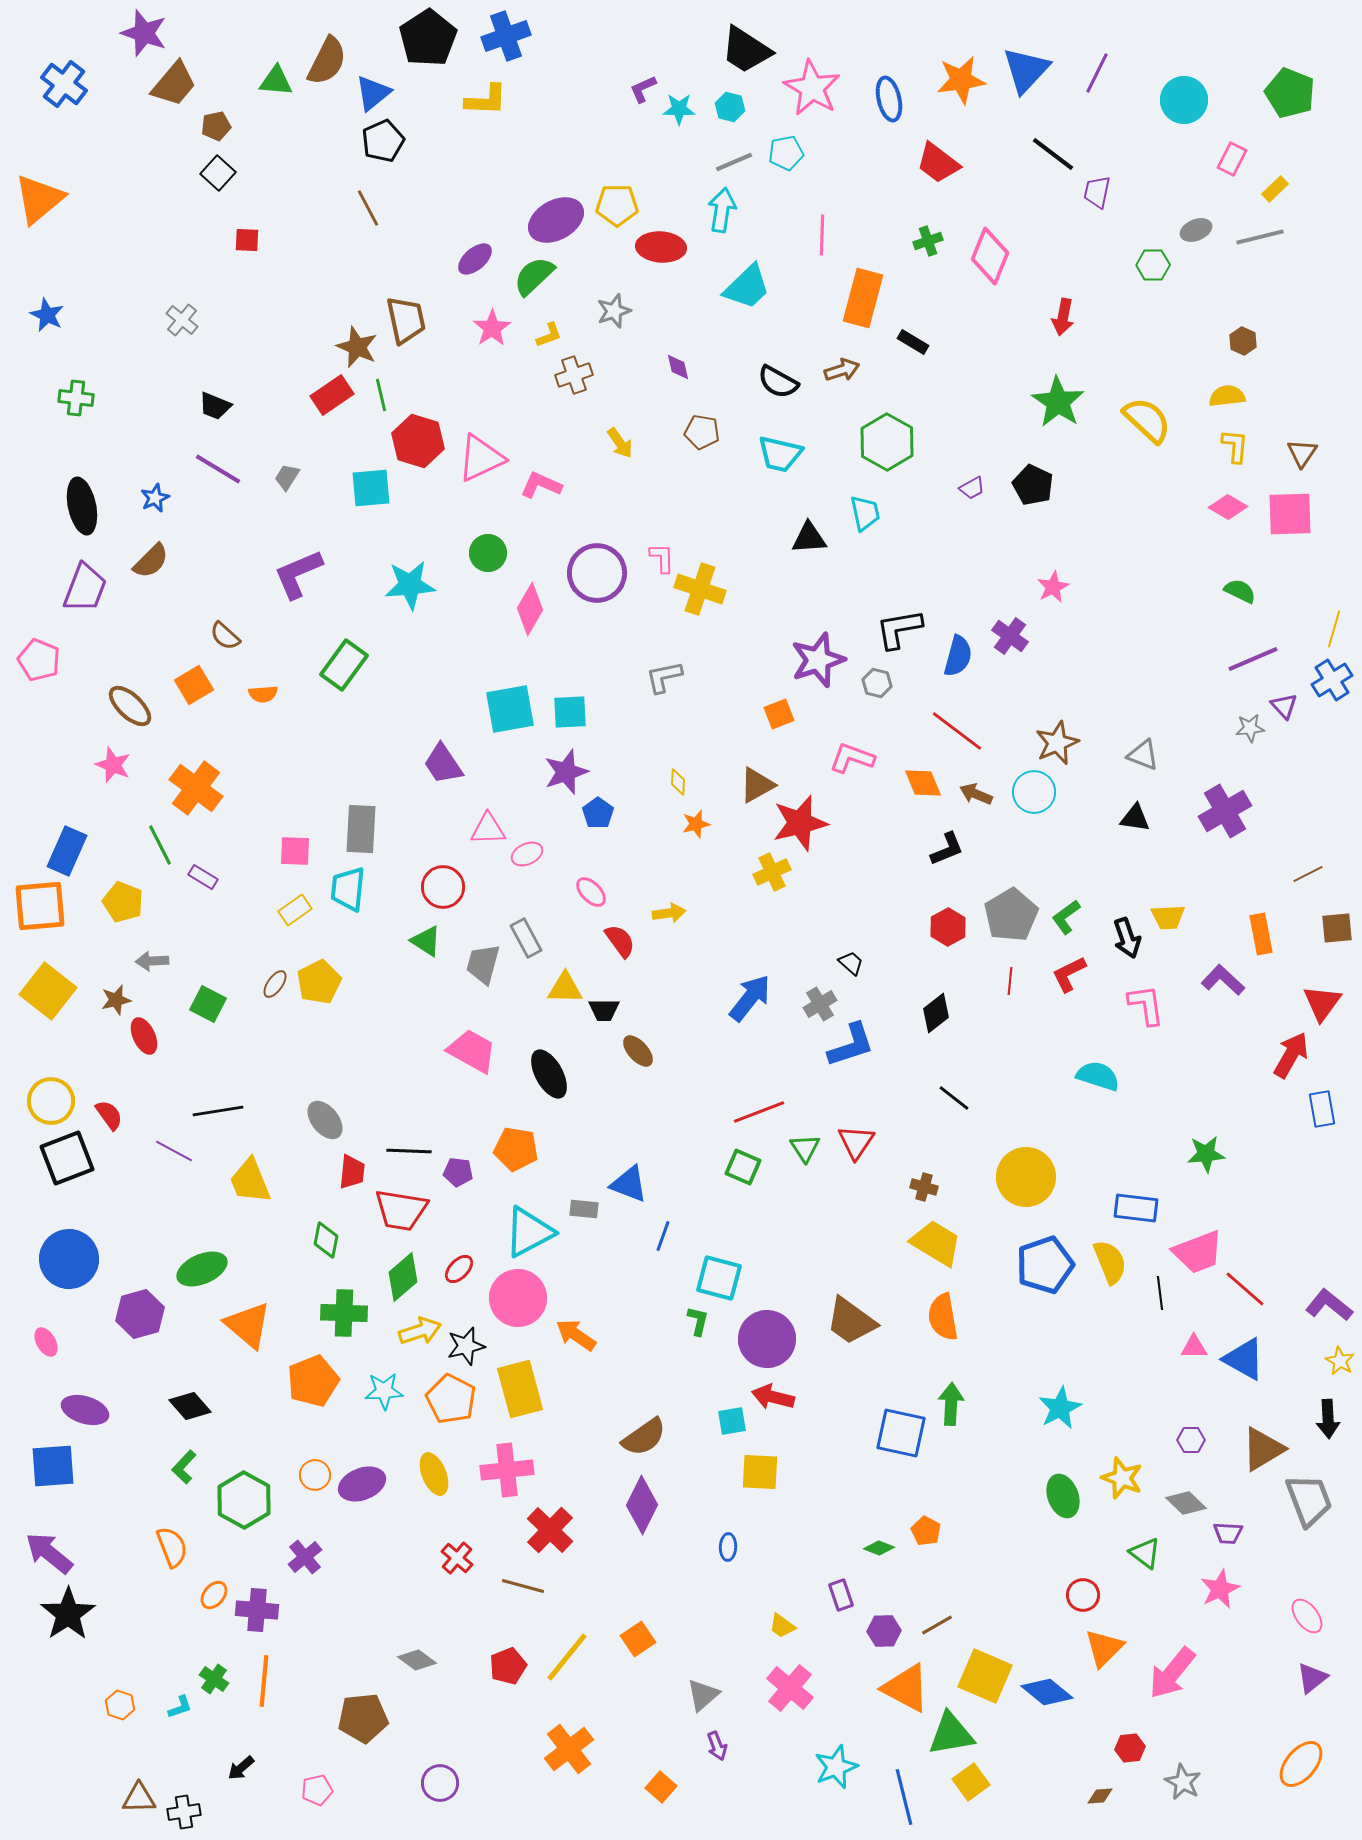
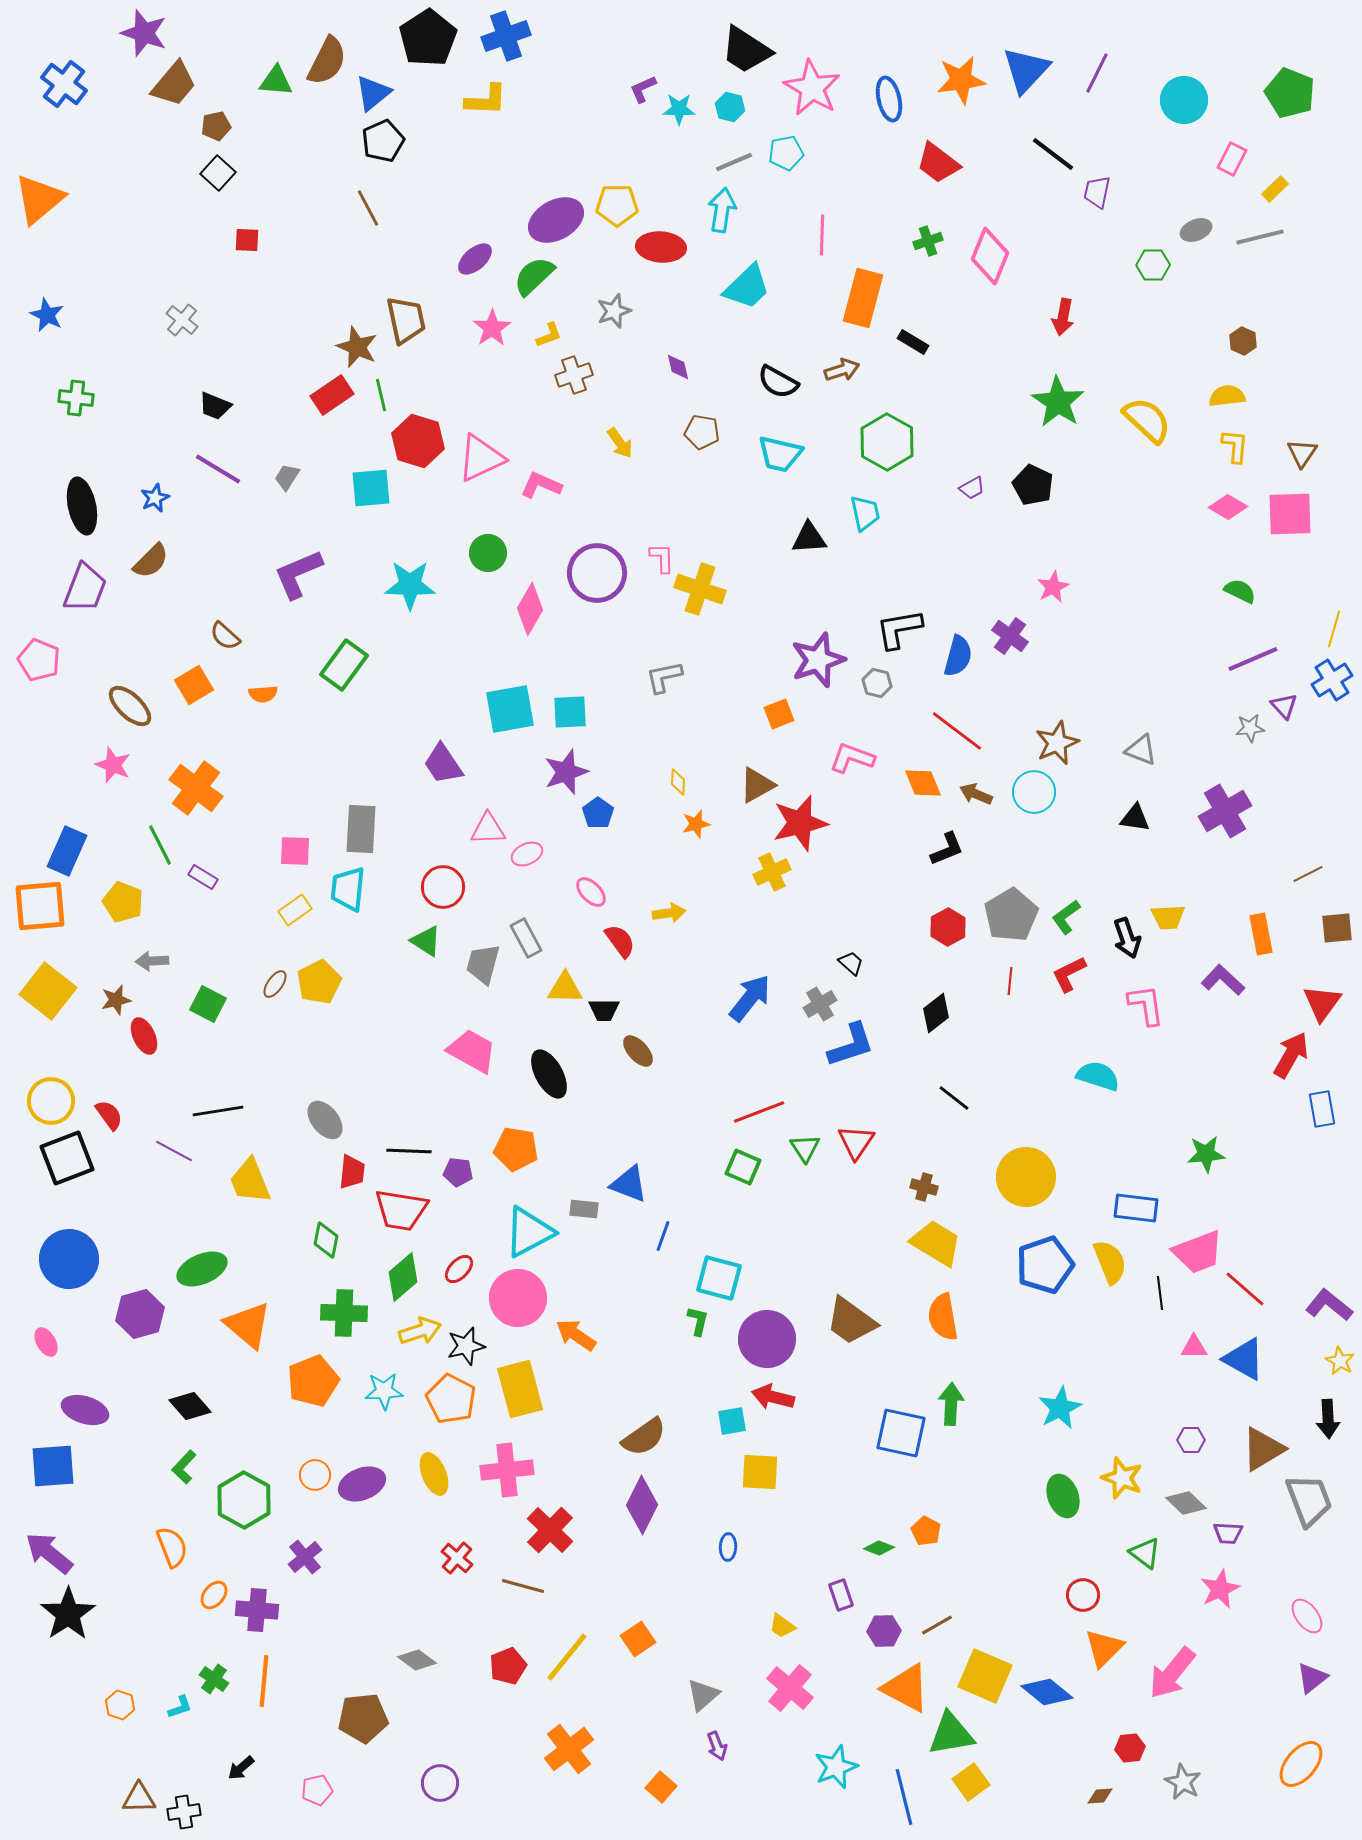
cyan star at (410, 585): rotated 6 degrees clockwise
gray triangle at (1143, 755): moved 2 px left, 5 px up
